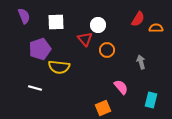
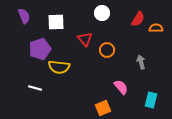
white circle: moved 4 px right, 12 px up
